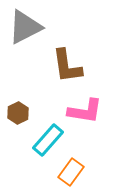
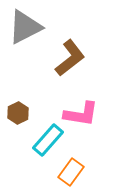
brown L-shape: moved 3 px right, 8 px up; rotated 120 degrees counterclockwise
pink L-shape: moved 4 px left, 3 px down
